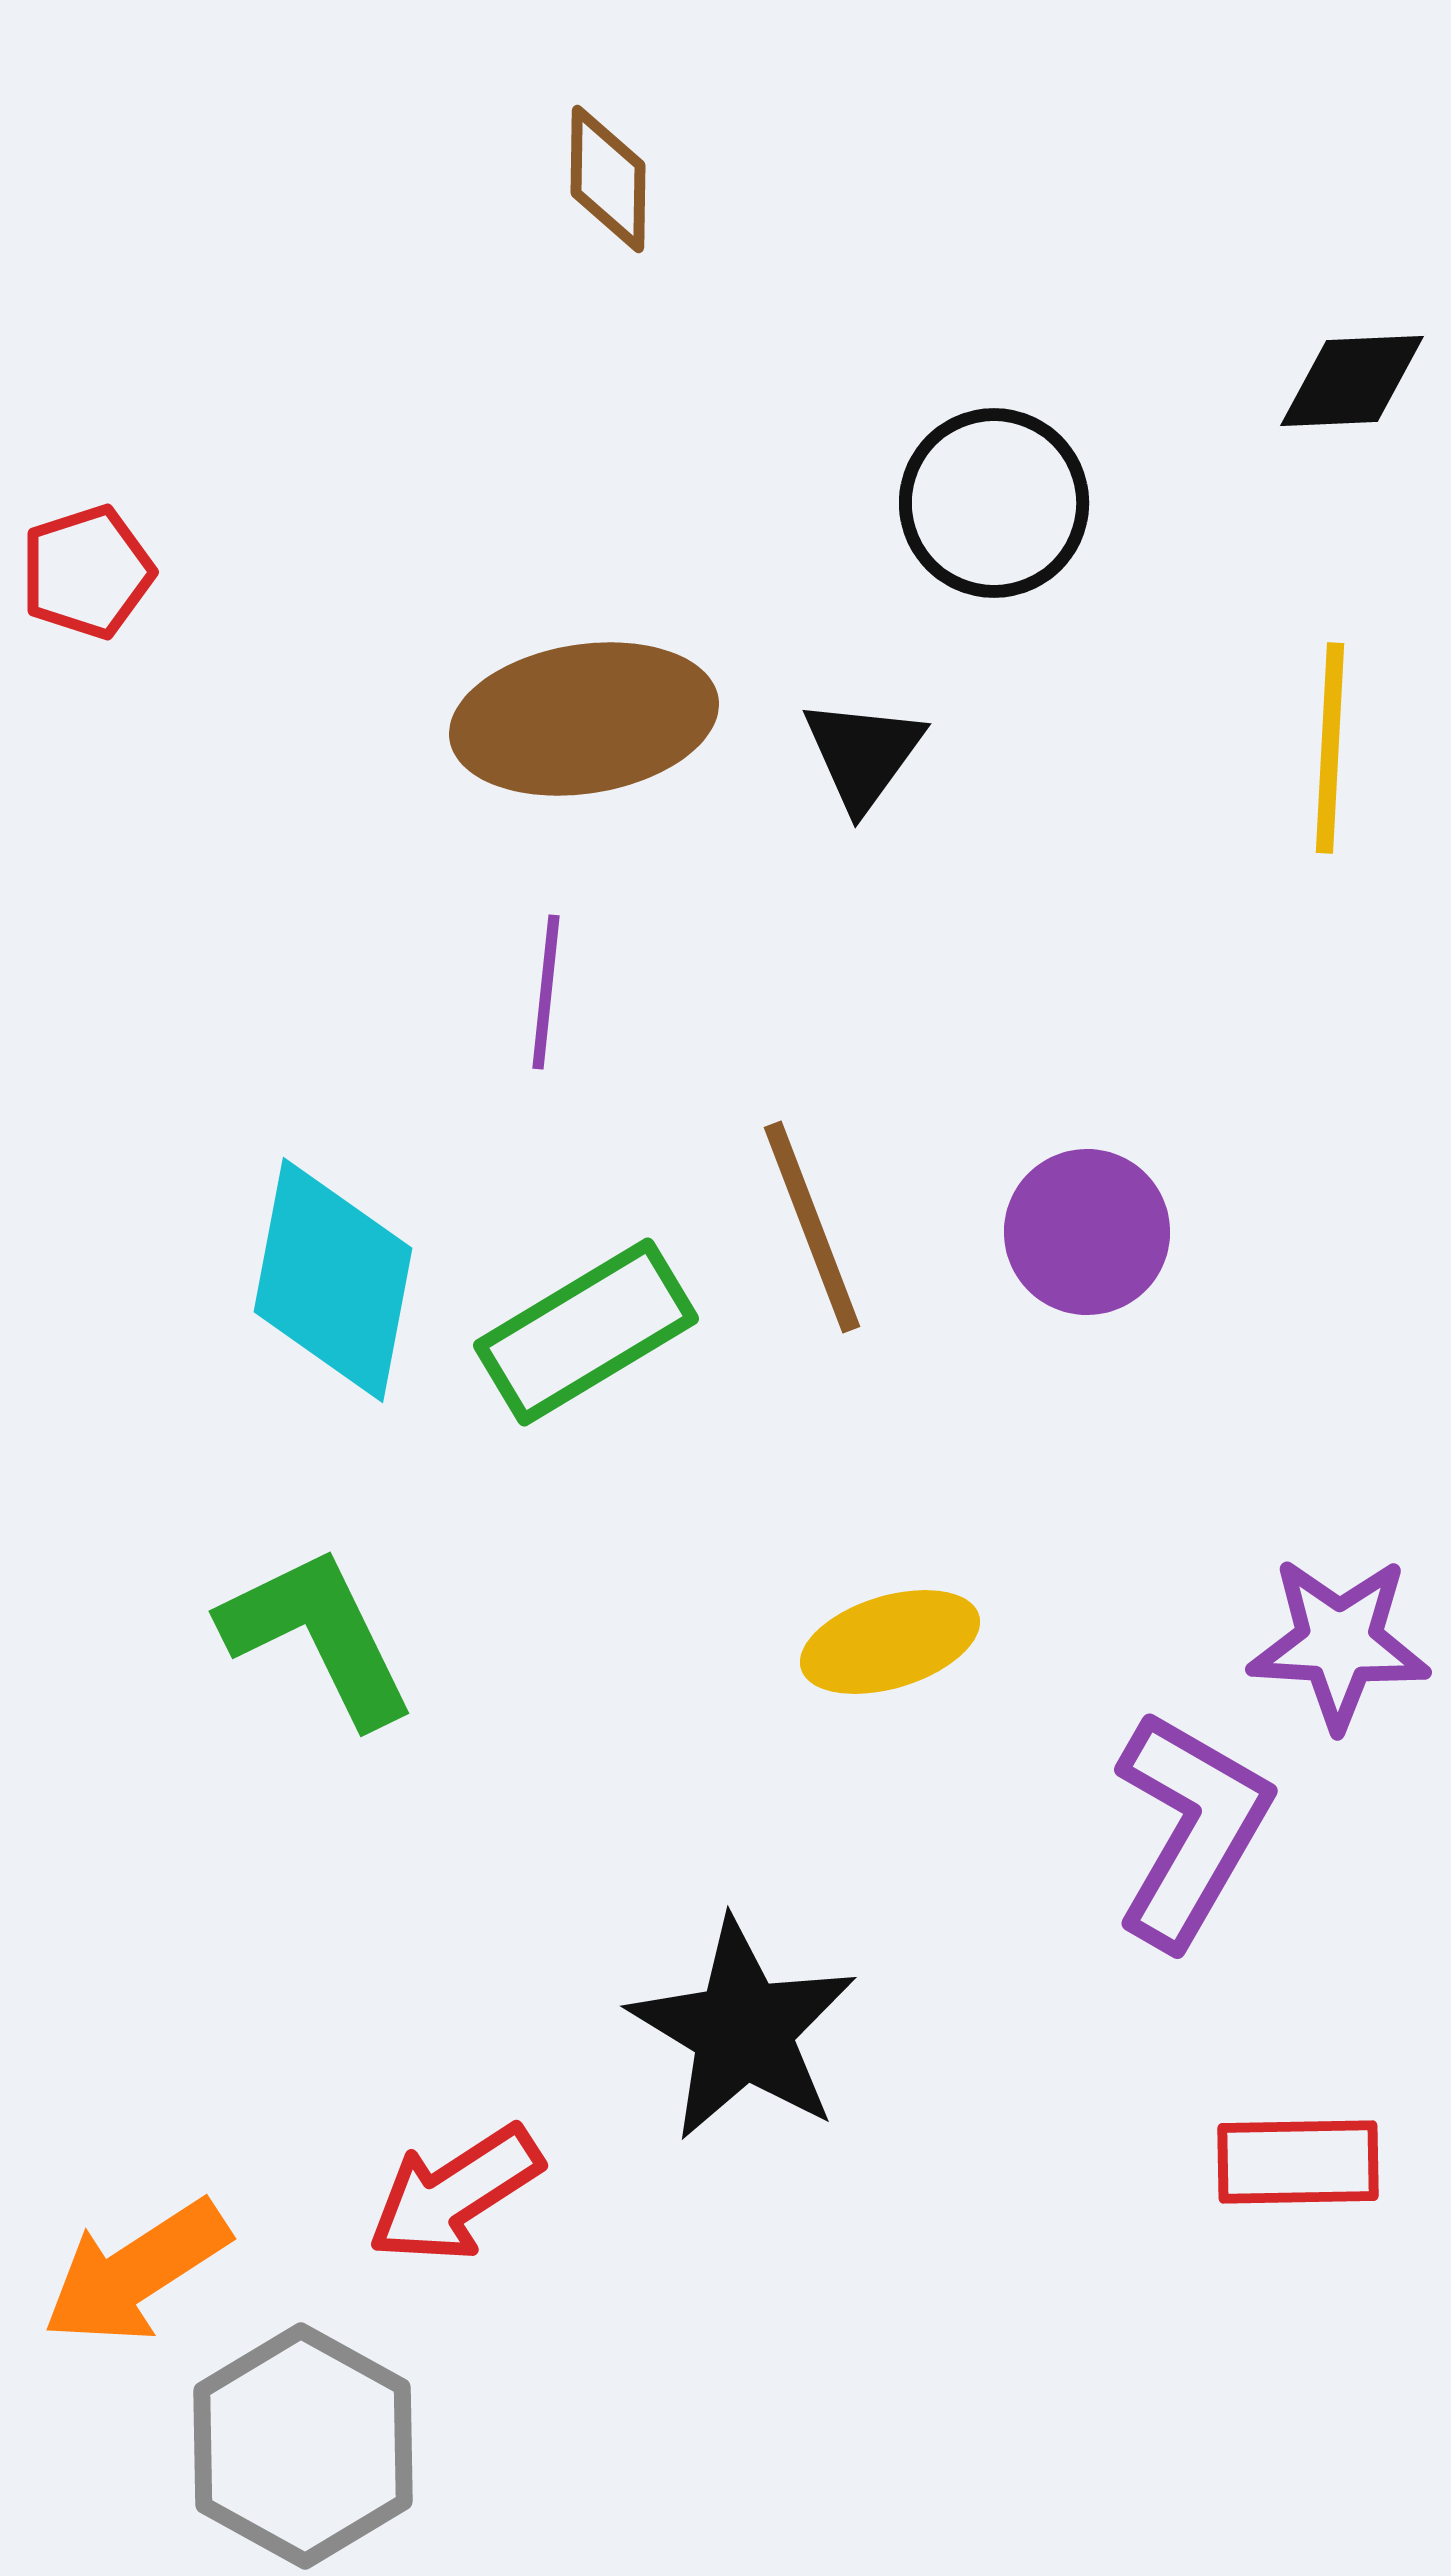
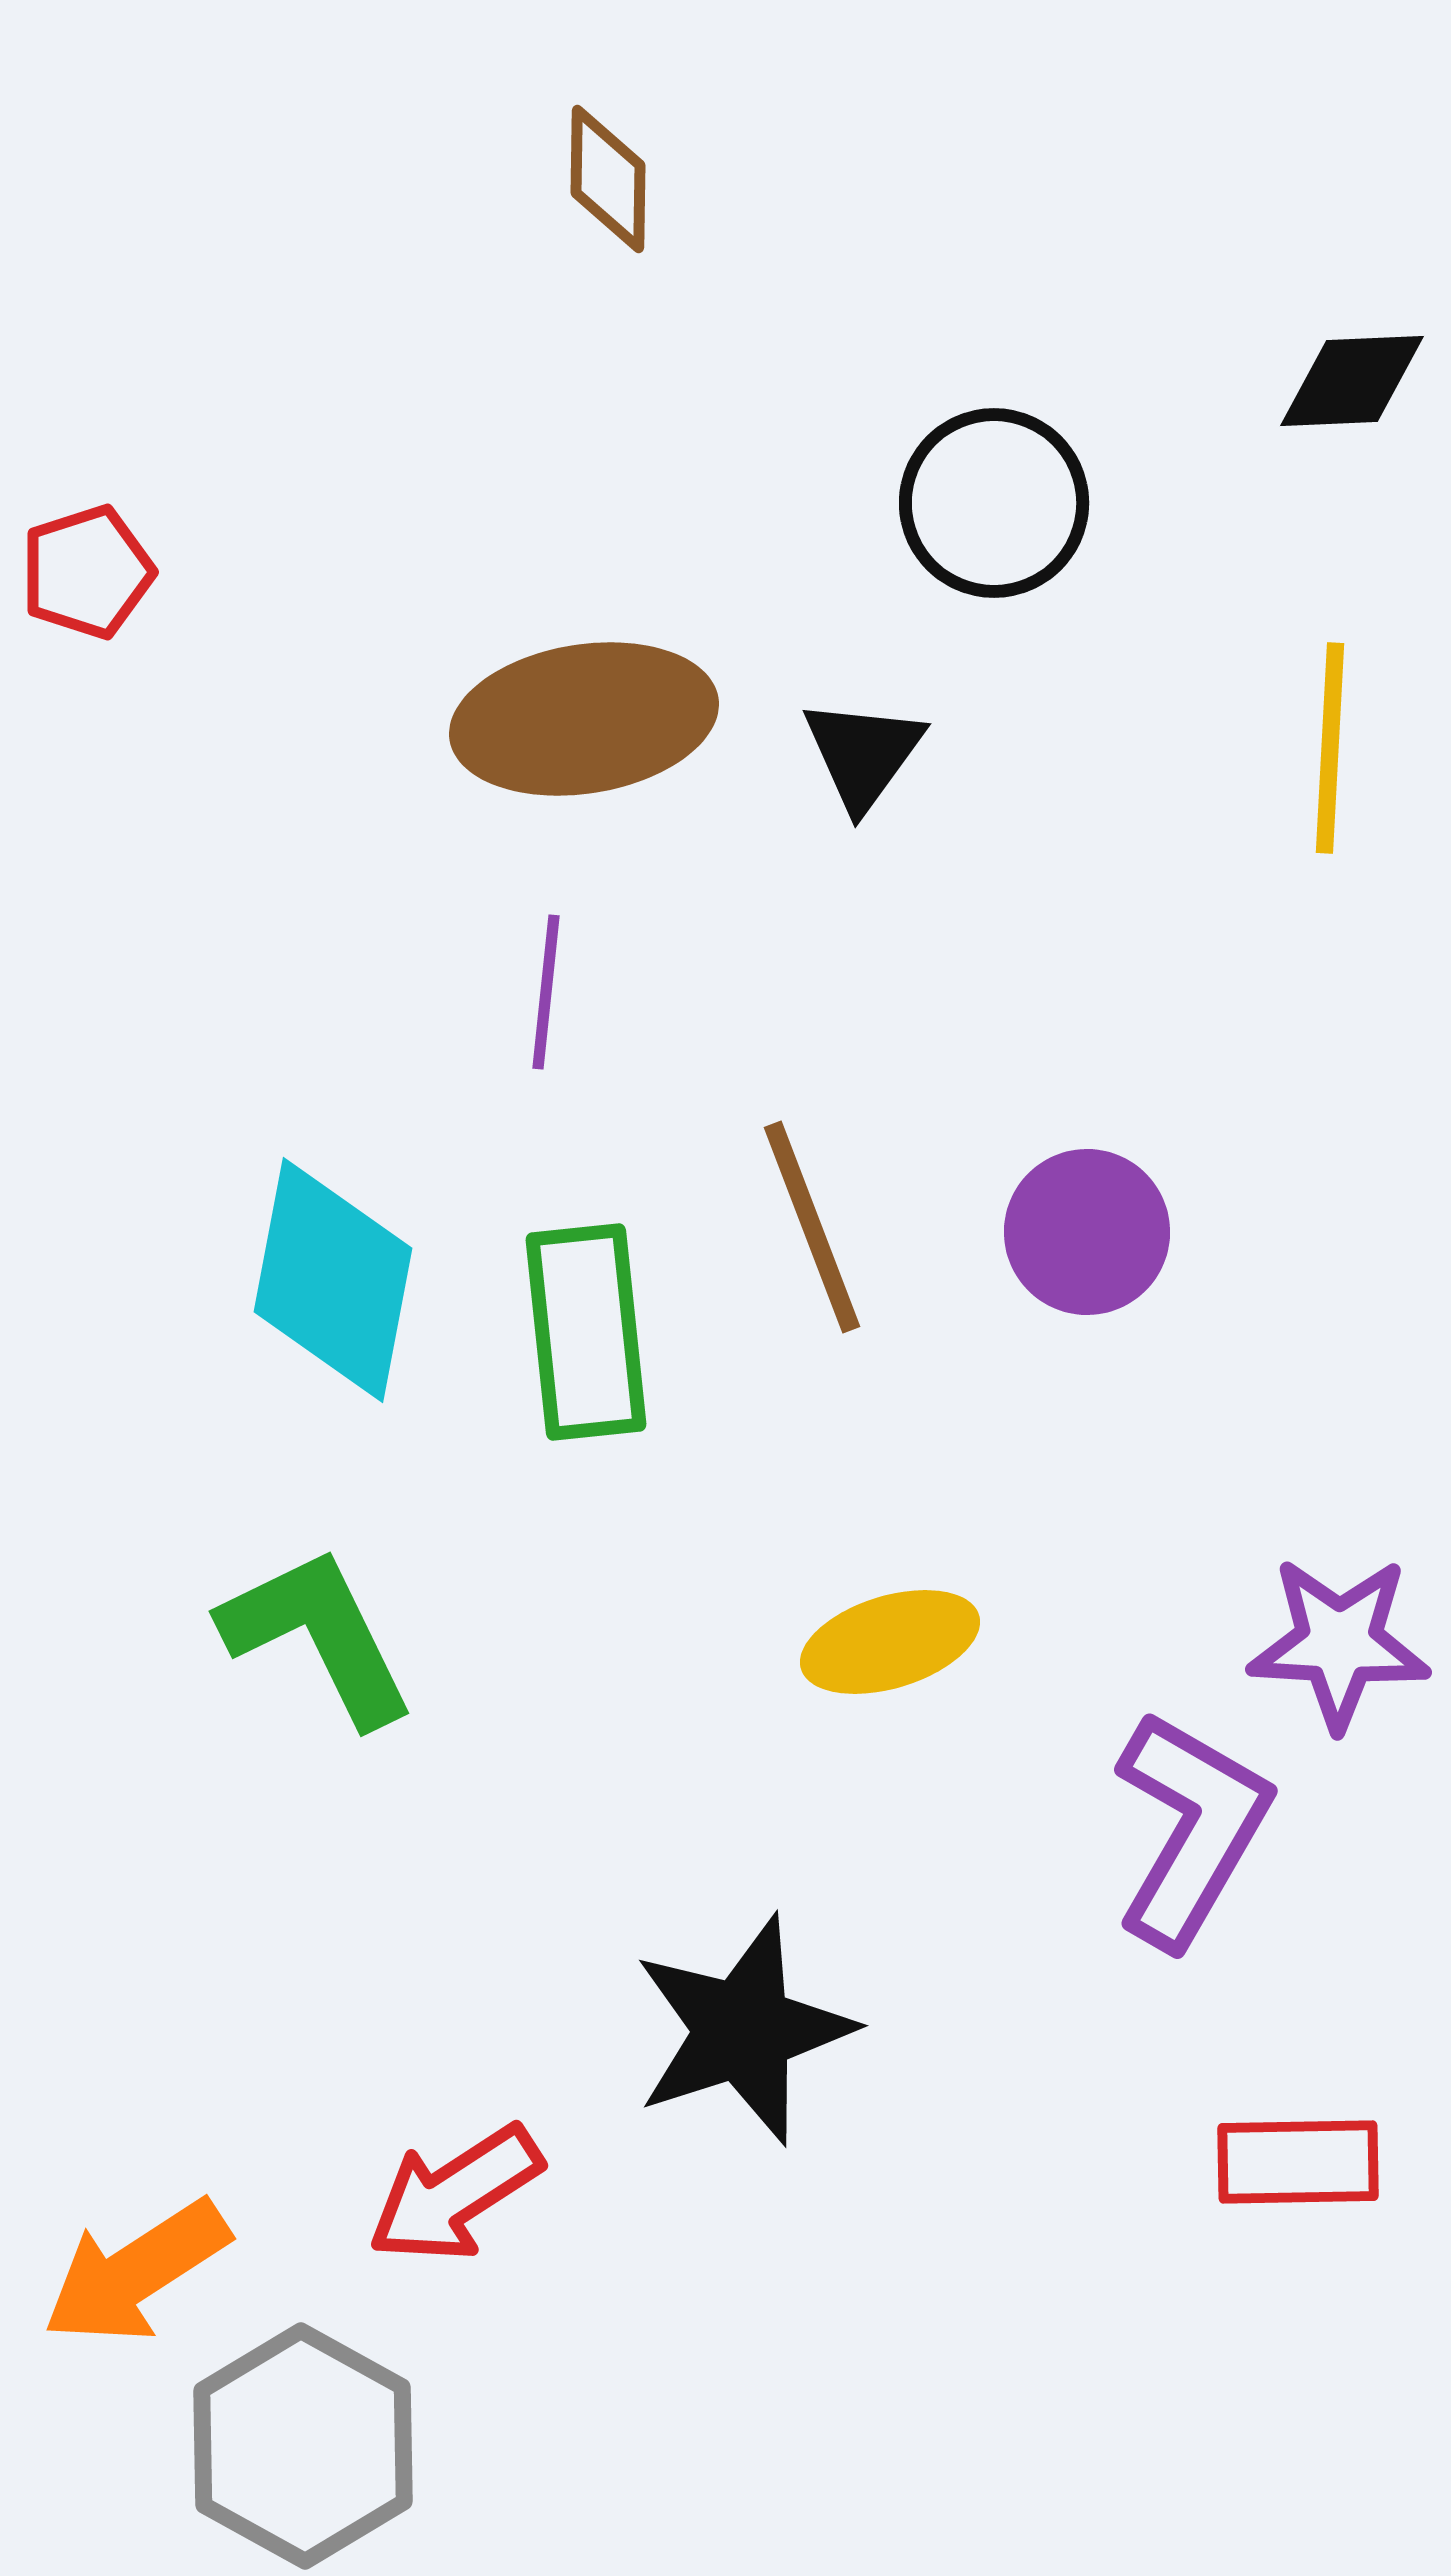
green rectangle: rotated 65 degrees counterclockwise
black star: rotated 23 degrees clockwise
